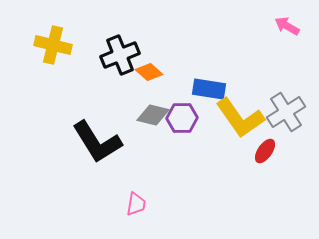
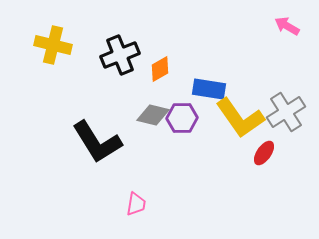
orange diamond: moved 11 px right, 3 px up; rotated 72 degrees counterclockwise
red ellipse: moved 1 px left, 2 px down
